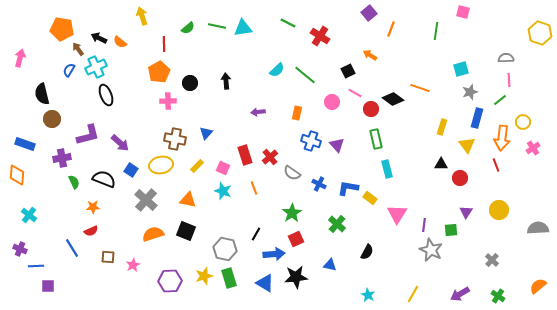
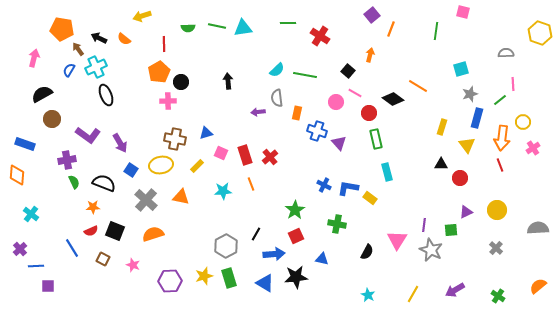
purple square at (369, 13): moved 3 px right, 2 px down
yellow arrow at (142, 16): rotated 90 degrees counterclockwise
green line at (288, 23): rotated 28 degrees counterclockwise
green semicircle at (188, 28): rotated 40 degrees clockwise
orange semicircle at (120, 42): moved 4 px right, 3 px up
orange arrow at (370, 55): rotated 72 degrees clockwise
pink arrow at (20, 58): moved 14 px right
gray semicircle at (506, 58): moved 5 px up
black square at (348, 71): rotated 24 degrees counterclockwise
green line at (305, 75): rotated 30 degrees counterclockwise
pink line at (509, 80): moved 4 px right, 4 px down
black arrow at (226, 81): moved 2 px right
black circle at (190, 83): moved 9 px left, 1 px up
orange line at (420, 88): moved 2 px left, 2 px up; rotated 12 degrees clockwise
gray star at (470, 92): moved 2 px down
black semicircle at (42, 94): rotated 75 degrees clockwise
pink circle at (332, 102): moved 4 px right
red circle at (371, 109): moved 2 px left, 4 px down
blue triangle at (206, 133): rotated 32 degrees clockwise
purple L-shape at (88, 135): rotated 50 degrees clockwise
blue cross at (311, 141): moved 6 px right, 10 px up
purple arrow at (120, 143): rotated 18 degrees clockwise
purple triangle at (337, 145): moved 2 px right, 2 px up
purple cross at (62, 158): moved 5 px right, 2 px down
red line at (496, 165): moved 4 px right
pink square at (223, 168): moved 2 px left, 15 px up
cyan rectangle at (387, 169): moved 3 px down
gray semicircle at (292, 173): moved 15 px left, 75 px up; rotated 48 degrees clockwise
black semicircle at (104, 179): moved 4 px down
blue cross at (319, 184): moved 5 px right, 1 px down
orange line at (254, 188): moved 3 px left, 4 px up
cyan star at (223, 191): rotated 24 degrees counterclockwise
orange triangle at (188, 200): moved 7 px left, 3 px up
yellow circle at (499, 210): moved 2 px left
purple triangle at (466, 212): rotated 32 degrees clockwise
green star at (292, 213): moved 3 px right, 3 px up
pink triangle at (397, 214): moved 26 px down
cyan cross at (29, 215): moved 2 px right, 1 px up
green cross at (337, 224): rotated 30 degrees counterclockwise
black square at (186, 231): moved 71 px left
red square at (296, 239): moved 3 px up
purple cross at (20, 249): rotated 24 degrees clockwise
gray hexagon at (225, 249): moved 1 px right, 3 px up; rotated 20 degrees clockwise
brown square at (108, 257): moved 5 px left, 2 px down; rotated 24 degrees clockwise
gray cross at (492, 260): moved 4 px right, 12 px up
pink star at (133, 265): rotated 24 degrees counterclockwise
blue triangle at (330, 265): moved 8 px left, 6 px up
purple arrow at (460, 294): moved 5 px left, 4 px up
